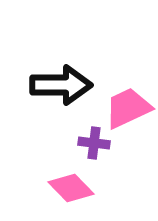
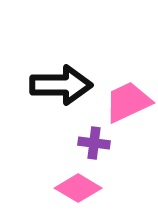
pink trapezoid: moved 6 px up
pink diamond: moved 7 px right; rotated 15 degrees counterclockwise
